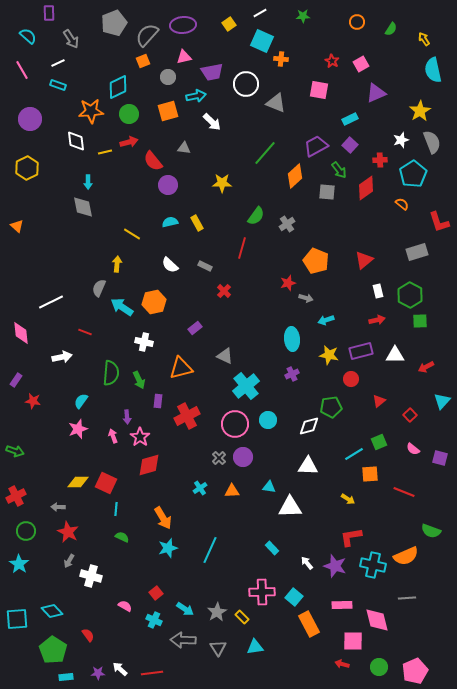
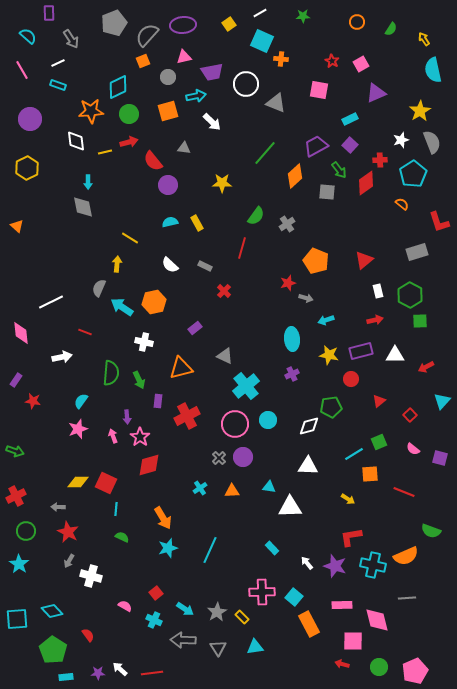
red diamond at (366, 188): moved 5 px up
yellow line at (132, 234): moved 2 px left, 4 px down
red arrow at (377, 320): moved 2 px left
